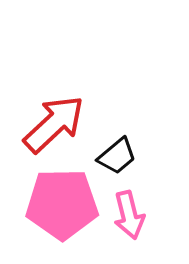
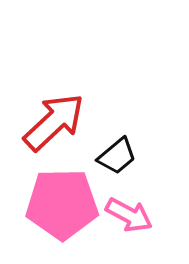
red arrow: moved 2 px up
pink arrow: rotated 48 degrees counterclockwise
